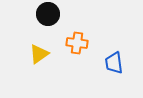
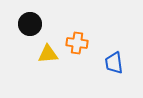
black circle: moved 18 px left, 10 px down
yellow triangle: moved 9 px right; rotated 30 degrees clockwise
